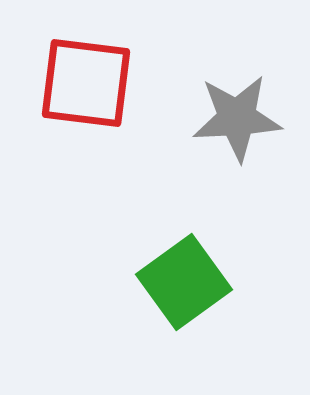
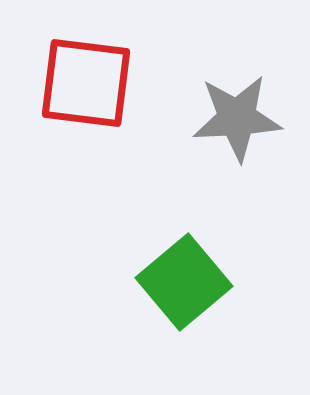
green square: rotated 4 degrees counterclockwise
